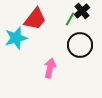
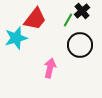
green line: moved 2 px left, 1 px down
